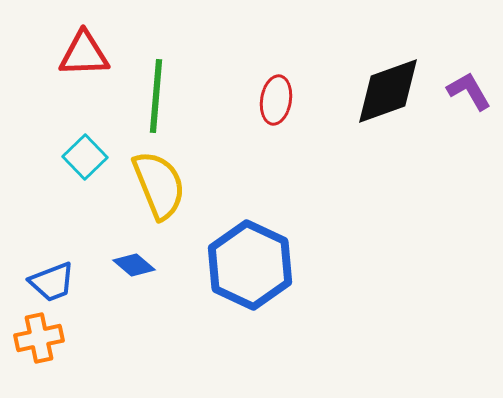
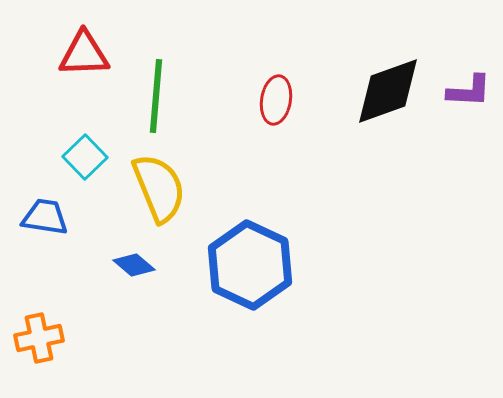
purple L-shape: rotated 123 degrees clockwise
yellow semicircle: moved 3 px down
blue trapezoid: moved 7 px left, 65 px up; rotated 150 degrees counterclockwise
